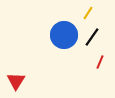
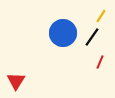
yellow line: moved 13 px right, 3 px down
blue circle: moved 1 px left, 2 px up
